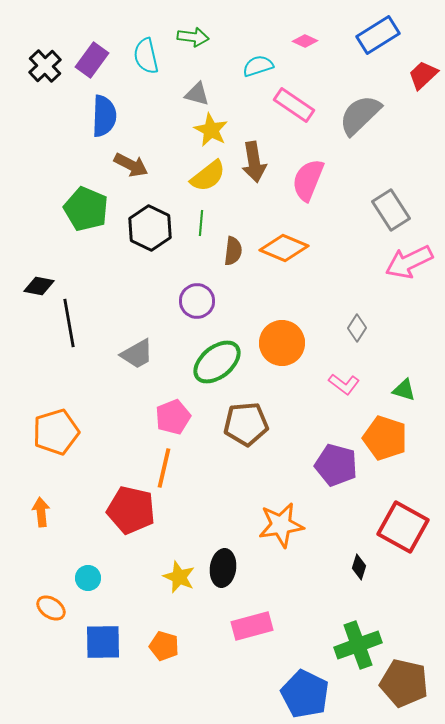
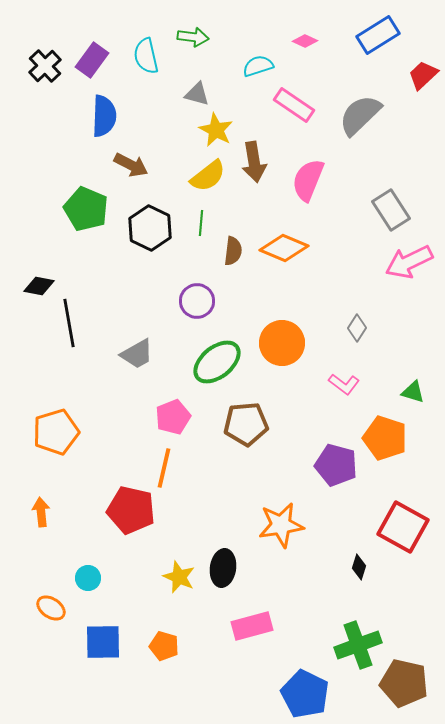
yellow star at (211, 130): moved 5 px right
green triangle at (404, 390): moved 9 px right, 2 px down
